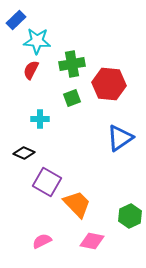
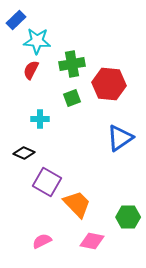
green hexagon: moved 2 px left, 1 px down; rotated 25 degrees clockwise
